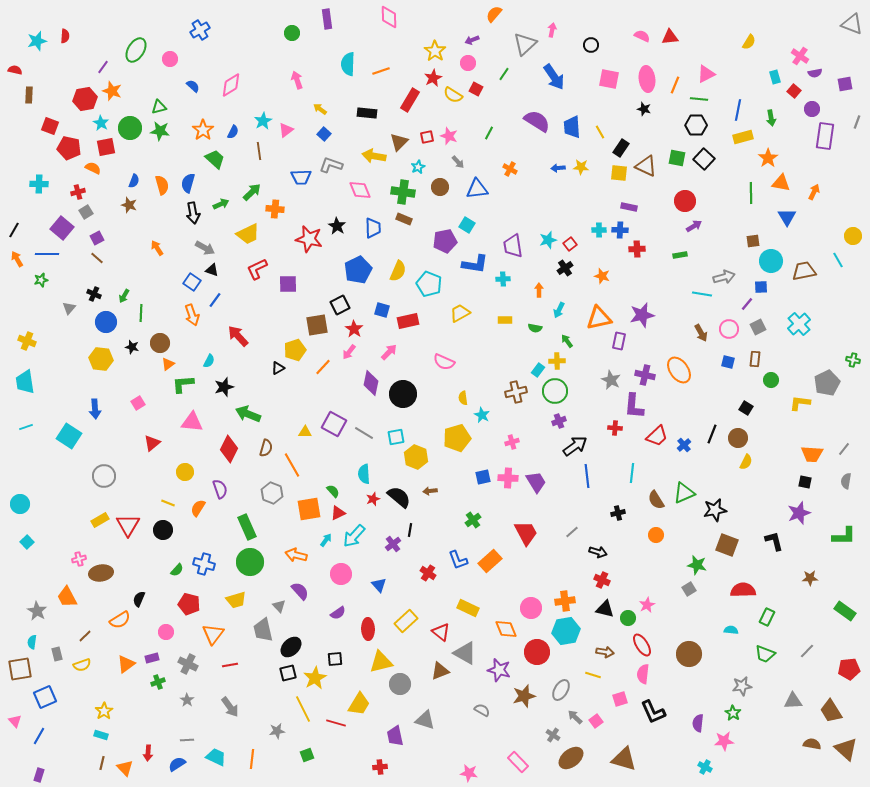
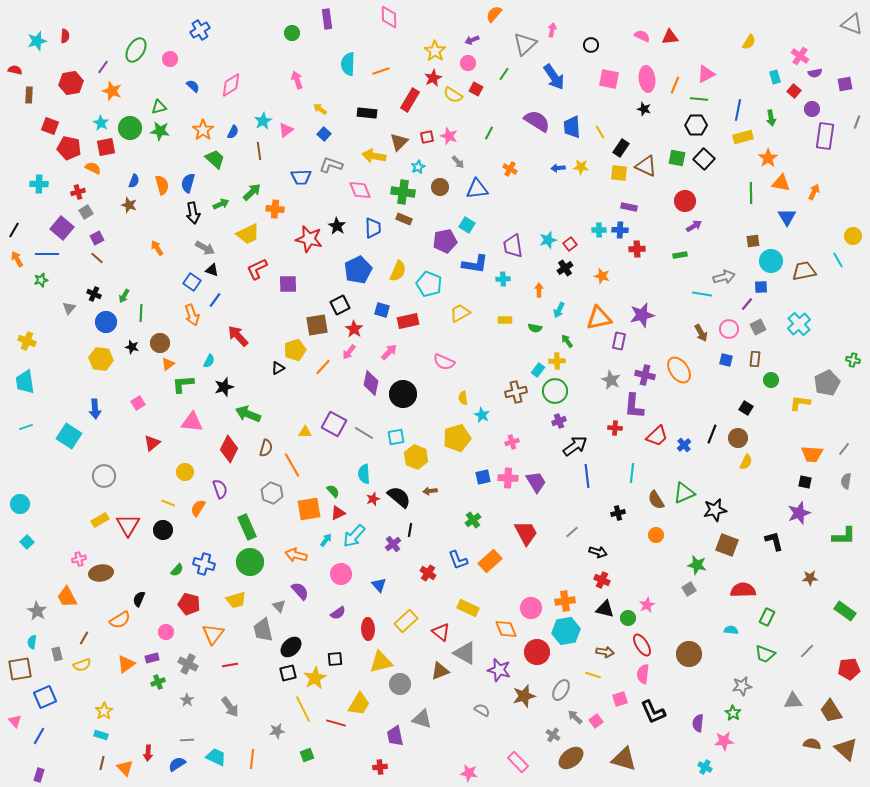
red hexagon at (85, 99): moved 14 px left, 16 px up
blue square at (728, 362): moved 2 px left, 2 px up
brown line at (85, 636): moved 1 px left, 2 px down; rotated 16 degrees counterclockwise
gray triangle at (425, 720): moved 3 px left, 1 px up
